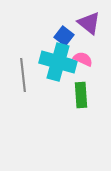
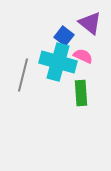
purple triangle: moved 1 px right
pink semicircle: moved 3 px up
gray line: rotated 20 degrees clockwise
green rectangle: moved 2 px up
